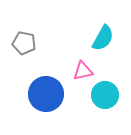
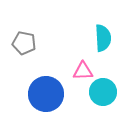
cyan semicircle: rotated 32 degrees counterclockwise
pink triangle: rotated 10 degrees clockwise
cyan circle: moved 2 px left, 3 px up
